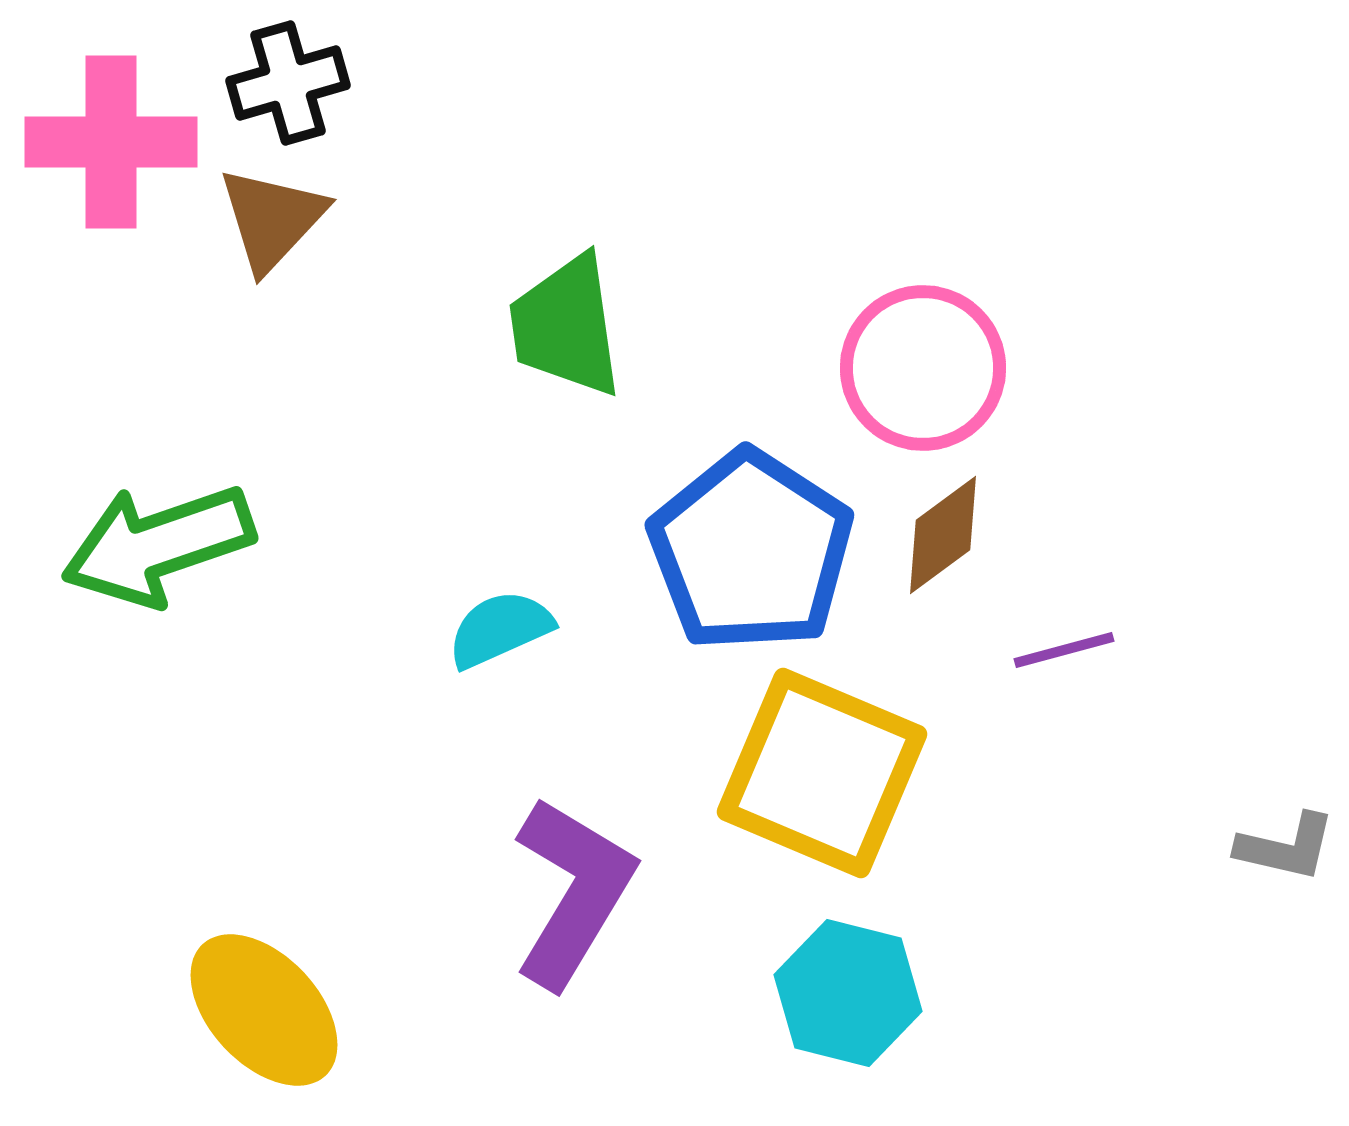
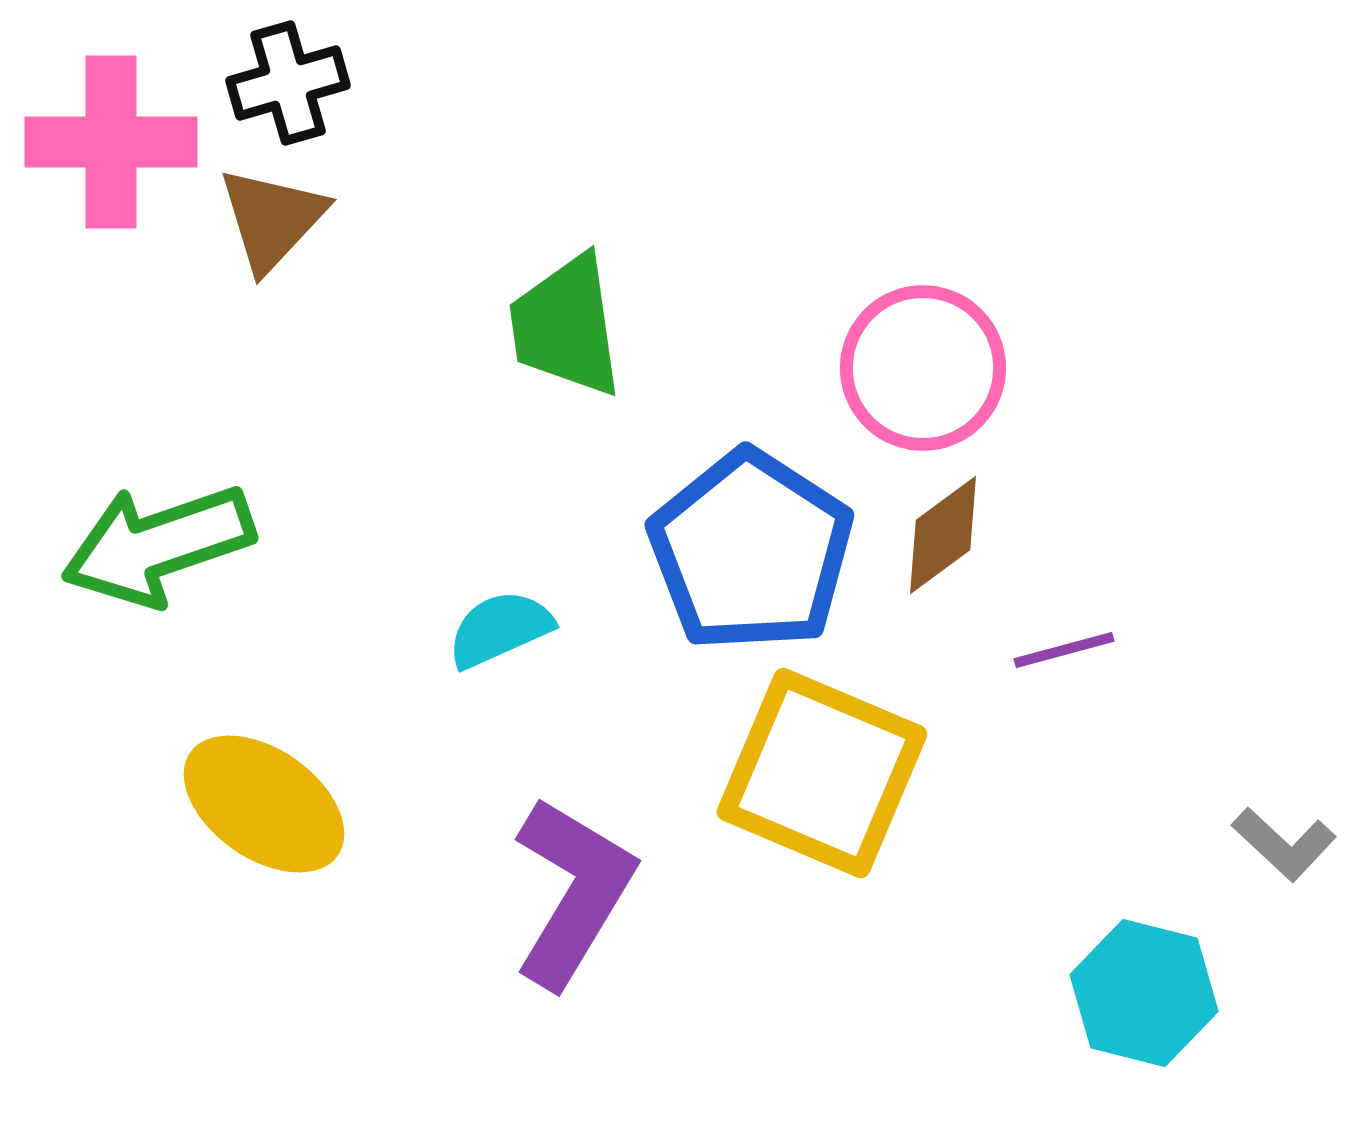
gray L-shape: moved 2 px left, 3 px up; rotated 30 degrees clockwise
cyan hexagon: moved 296 px right
yellow ellipse: moved 206 px up; rotated 12 degrees counterclockwise
